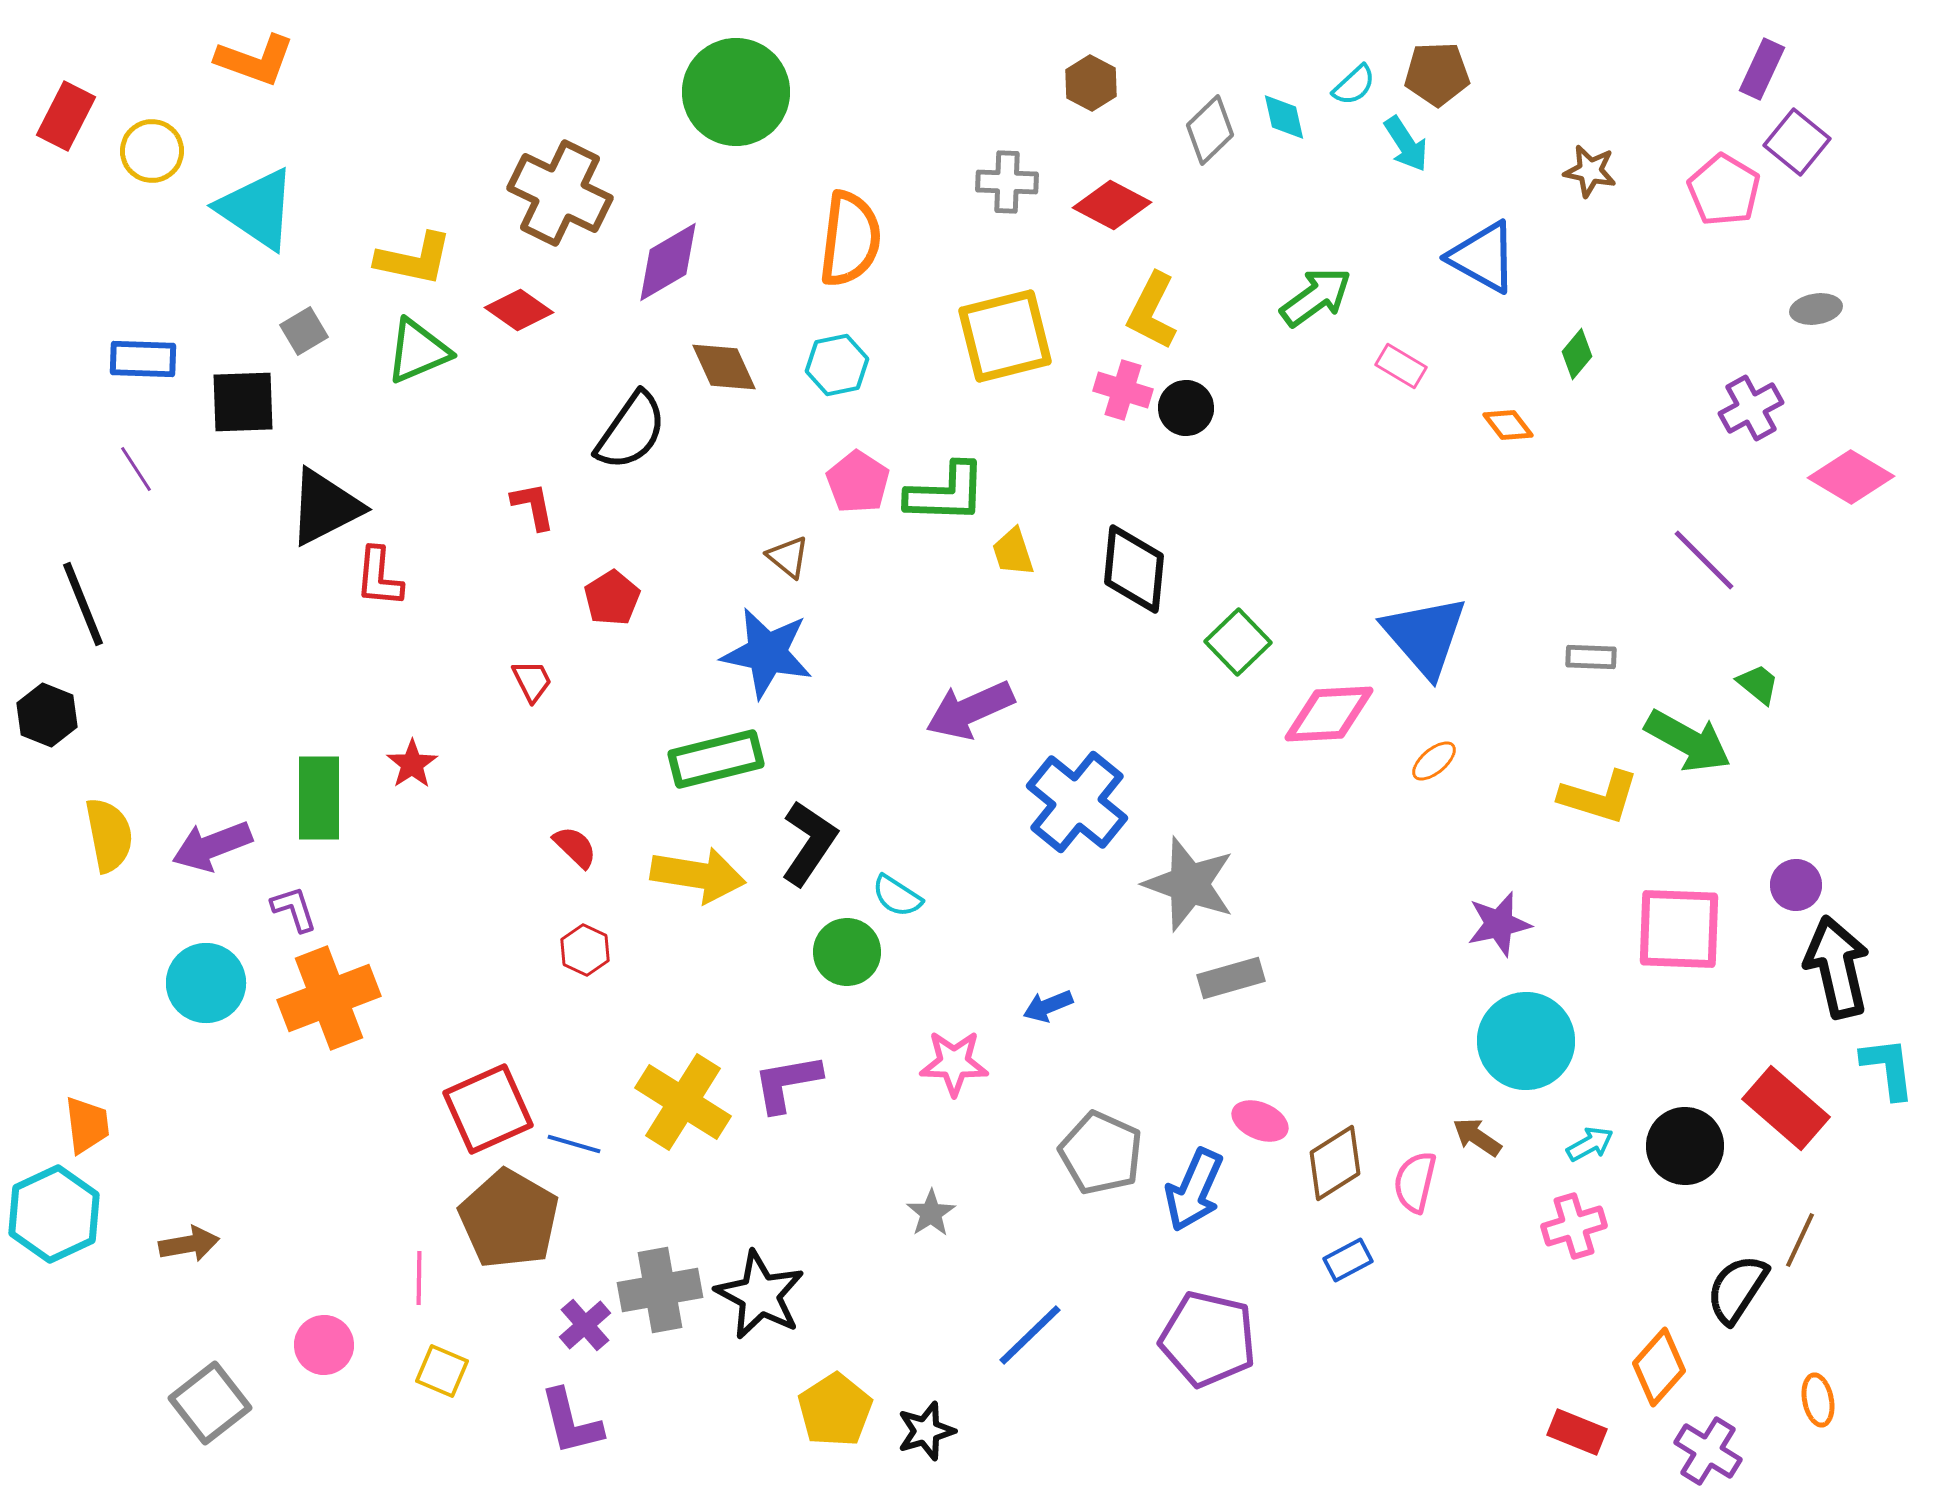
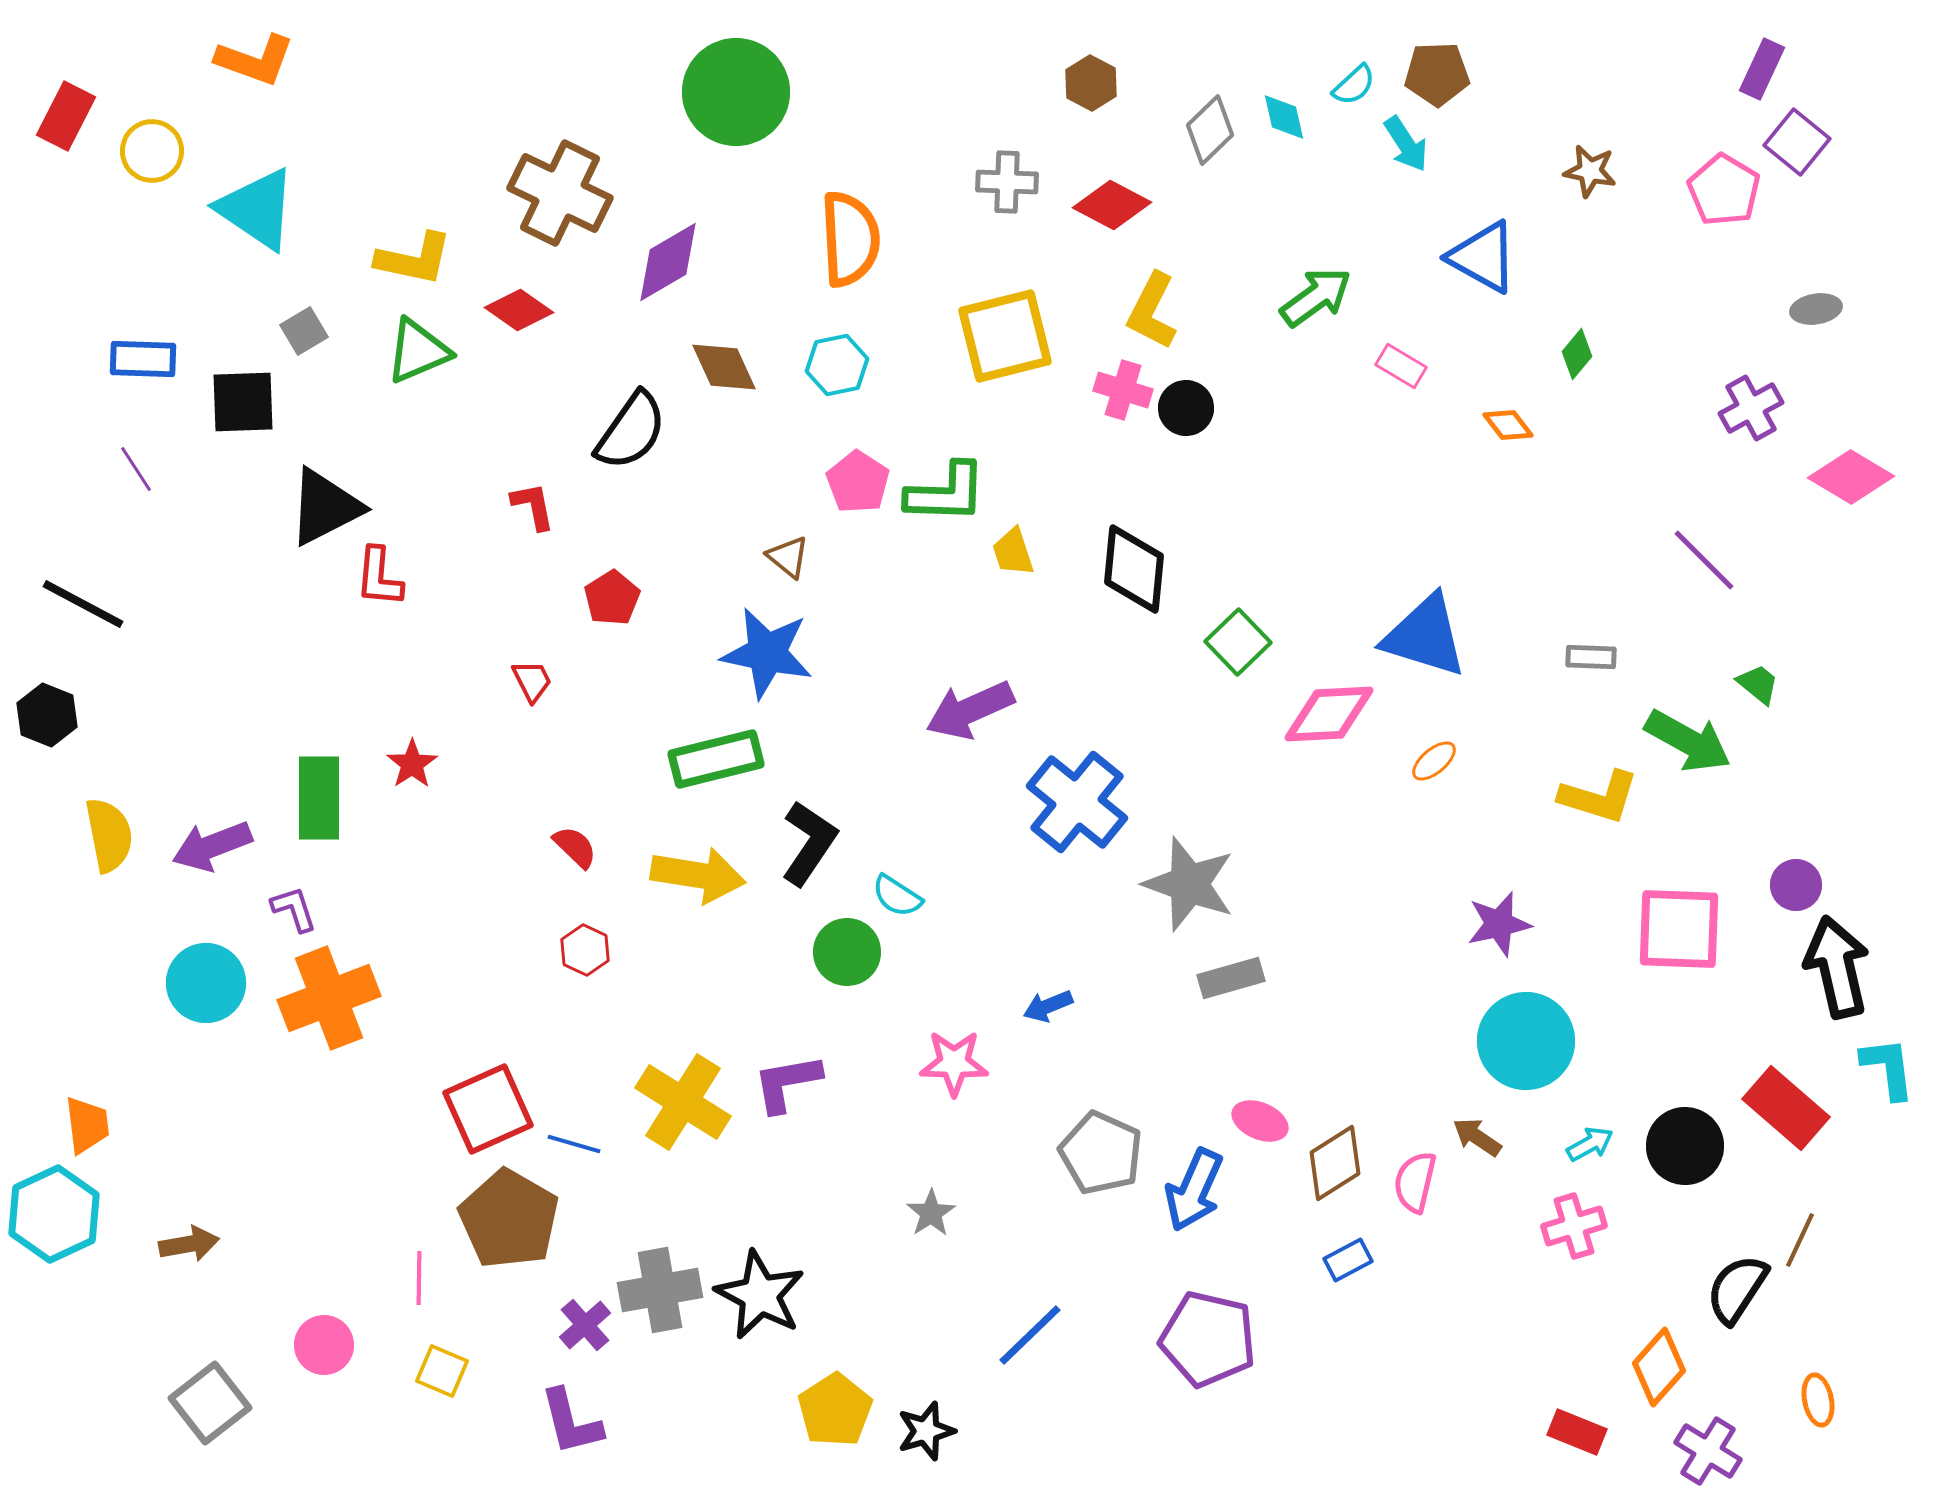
orange semicircle at (850, 239): rotated 10 degrees counterclockwise
black line at (83, 604): rotated 40 degrees counterclockwise
blue triangle at (1425, 636): rotated 32 degrees counterclockwise
